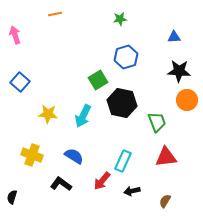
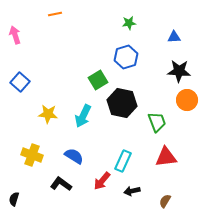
green star: moved 9 px right, 4 px down
black semicircle: moved 2 px right, 2 px down
